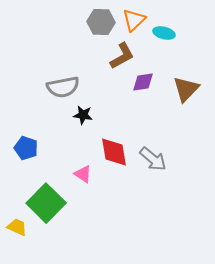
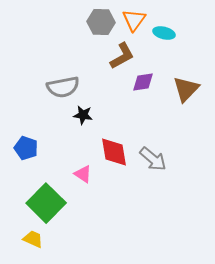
orange triangle: rotated 10 degrees counterclockwise
yellow trapezoid: moved 16 px right, 12 px down
